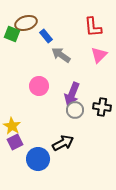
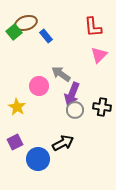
green square: moved 2 px right, 2 px up; rotated 28 degrees clockwise
gray arrow: moved 19 px down
yellow star: moved 5 px right, 19 px up
